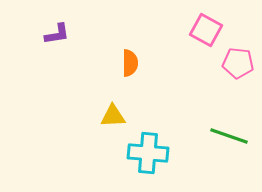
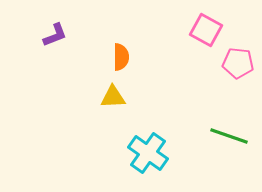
purple L-shape: moved 2 px left, 1 px down; rotated 12 degrees counterclockwise
orange semicircle: moved 9 px left, 6 px up
yellow triangle: moved 19 px up
cyan cross: rotated 30 degrees clockwise
